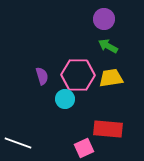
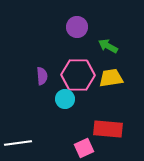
purple circle: moved 27 px left, 8 px down
purple semicircle: rotated 12 degrees clockwise
white line: rotated 28 degrees counterclockwise
